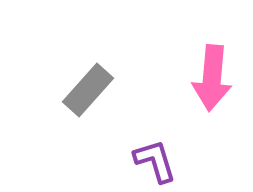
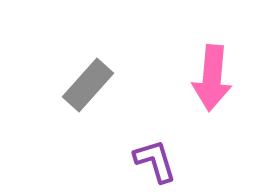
gray rectangle: moved 5 px up
